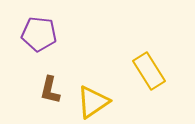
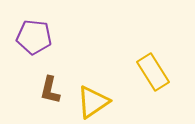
purple pentagon: moved 5 px left, 3 px down
yellow rectangle: moved 4 px right, 1 px down
